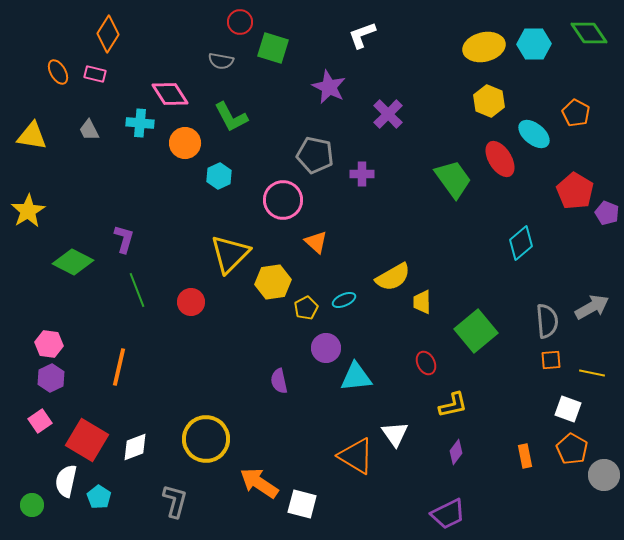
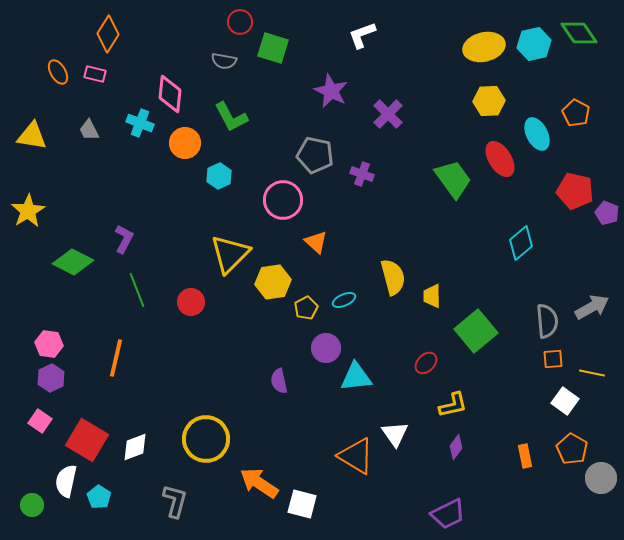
green diamond at (589, 33): moved 10 px left
cyan hexagon at (534, 44): rotated 12 degrees counterclockwise
gray semicircle at (221, 61): moved 3 px right
purple star at (329, 87): moved 2 px right, 4 px down
pink diamond at (170, 94): rotated 39 degrees clockwise
yellow hexagon at (489, 101): rotated 24 degrees counterclockwise
cyan cross at (140, 123): rotated 16 degrees clockwise
cyan ellipse at (534, 134): moved 3 px right; rotated 24 degrees clockwise
purple cross at (362, 174): rotated 20 degrees clockwise
red pentagon at (575, 191): rotated 18 degrees counterclockwise
purple L-shape at (124, 239): rotated 12 degrees clockwise
yellow semicircle at (393, 277): rotated 75 degrees counterclockwise
yellow trapezoid at (422, 302): moved 10 px right, 6 px up
orange square at (551, 360): moved 2 px right, 1 px up
red ellipse at (426, 363): rotated 70 degrees clockwise
orange line at (119, 367): moved 3 px left, 9 px up
white square at (568, 409): moved 3 px left, 8 px up; rotated 16 degrees clockwise
pink square at (40, 421): rotated 20 degrees counterclockwise
purple diamond at (456, 452): moved 5 px up
gray circle at (604, 475): moved 3 px left, 3 px down
